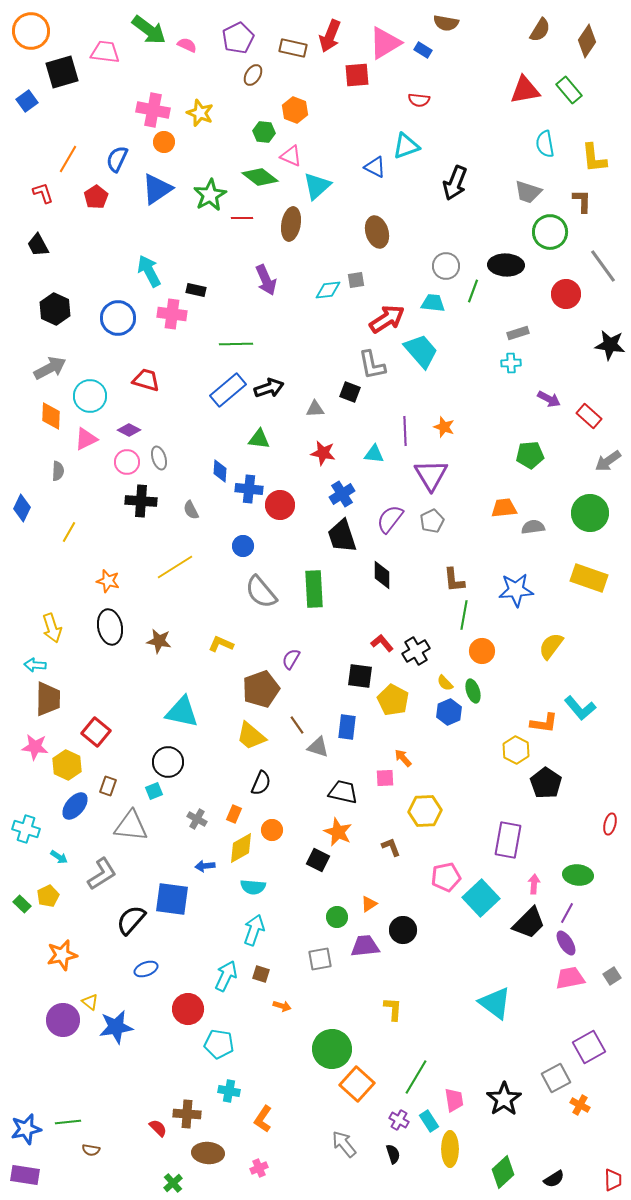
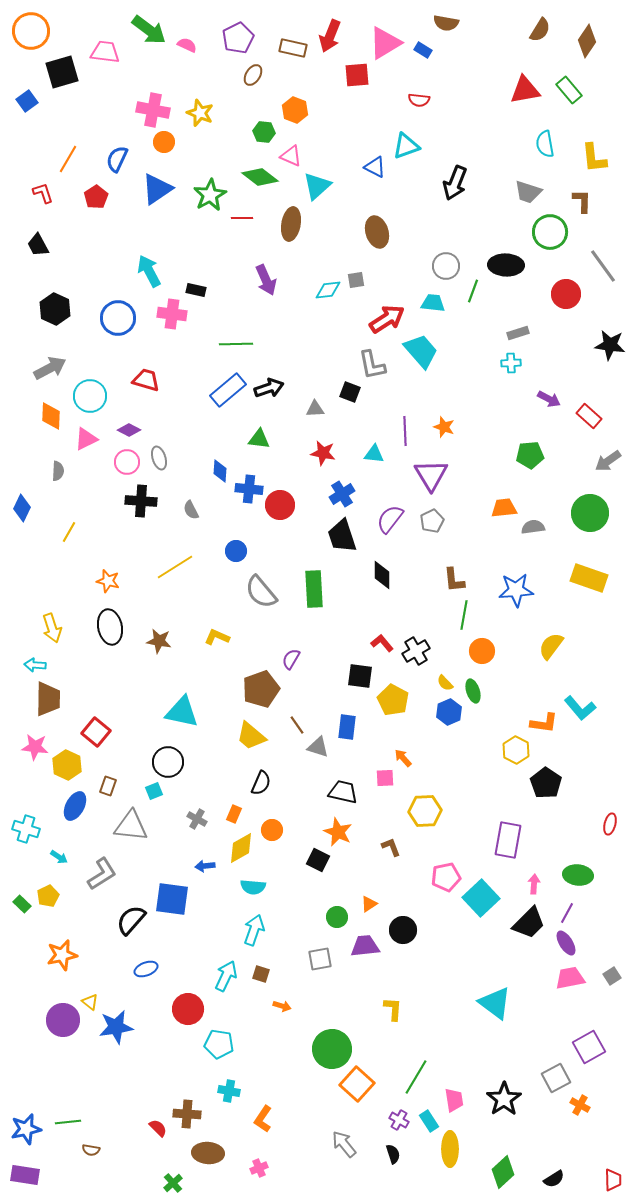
blue circle at (243, 546): moved 7 px left, 5 px down
yellow L-shape at (221, 644): moved 4 px left, 7 px up
blue ellipse at (75, 806): rotated 12 degrees counterclockwise
